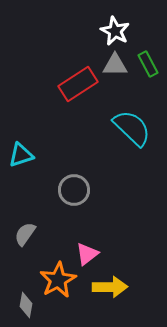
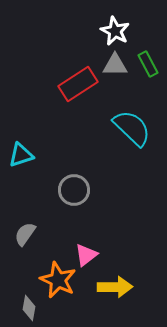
pink triangle: moved 1 px left, 1 px down
orange star: rotated 18 degrees counterclockwise
yellow arrow: moved 5 px right
gray diamond: moved 3 px right, 3 px down
